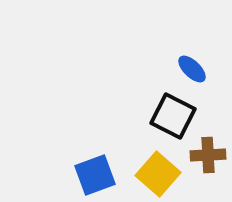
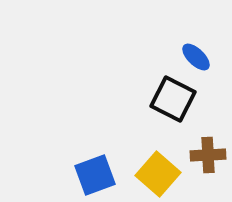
blue ellipse: moved 4 px right, 12 px up
black square: moved 17 px up
